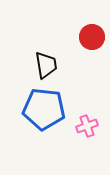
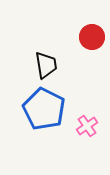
blue pentagon: rotated 21 degrees clockwise
pink cross: rotated 15 degrees counterclockwise
